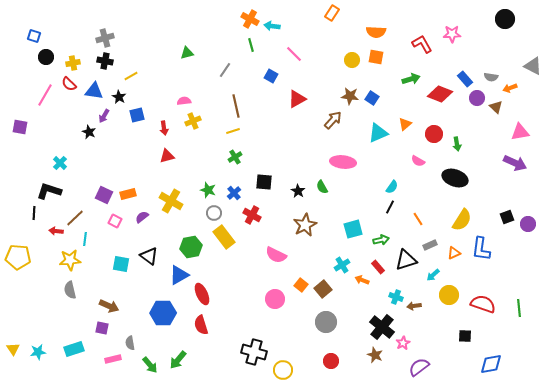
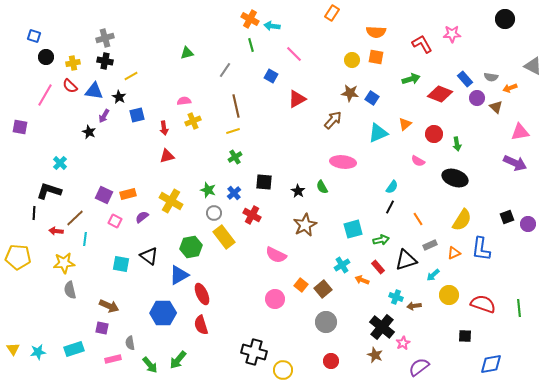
red semicircle at (69, 84): moved 1 px right, 2 px down
brown star at (350, 96): moved 3 px up
yellow star at (70, 260): moved 6 px left, 3 px down
